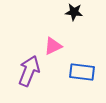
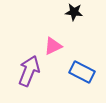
blue rectangle: rotated 20 degrees clockwise
